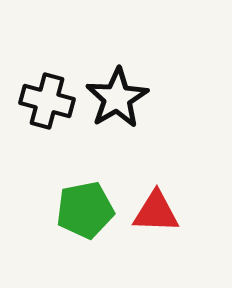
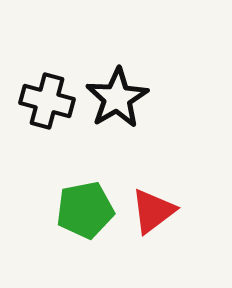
red triangle: moved 3 px left, 1 px up; rotated 39 degrees counterclockwise
